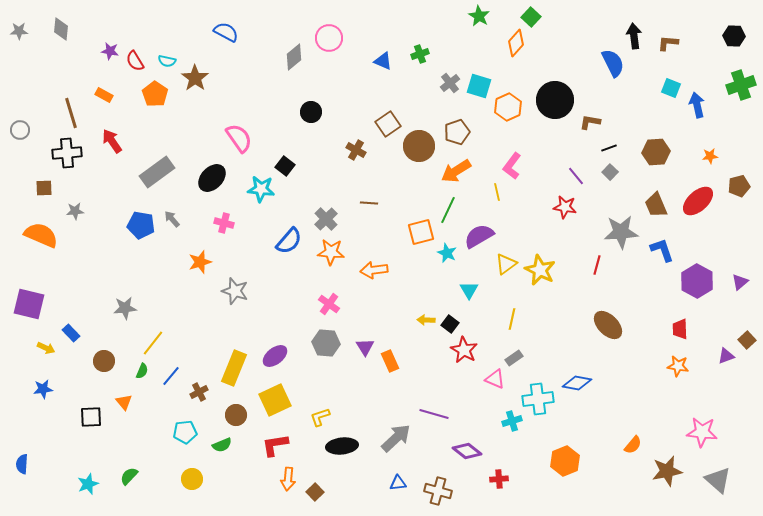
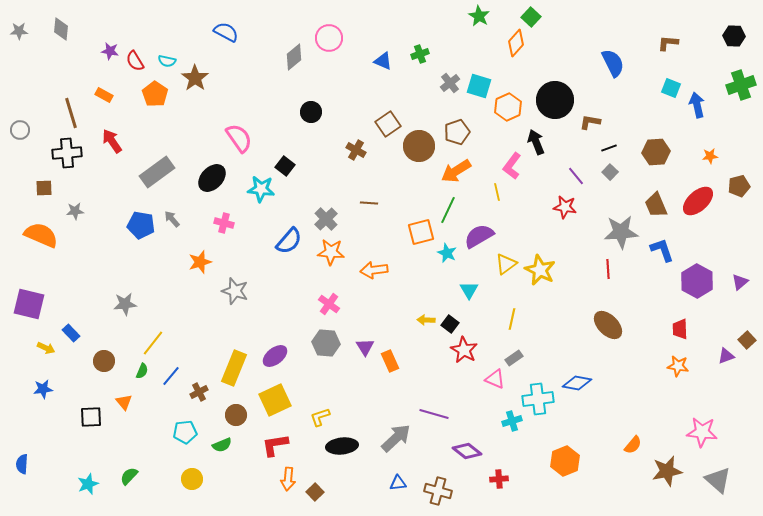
black arrow at (634, 36): moved 98 px left, 106 px down; rotated 15 degrees counterclockwise
red line at (597, 265): moved 11 px right, 4 px down; rotated 18 degrees counterclockwise
gray star at (125, 308): moved 4 px up
